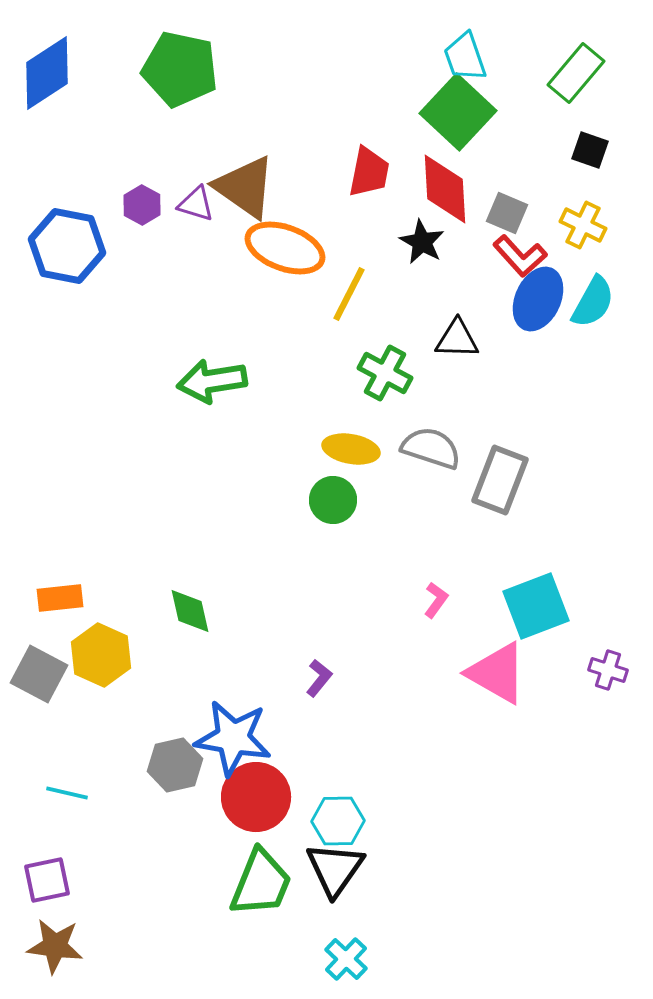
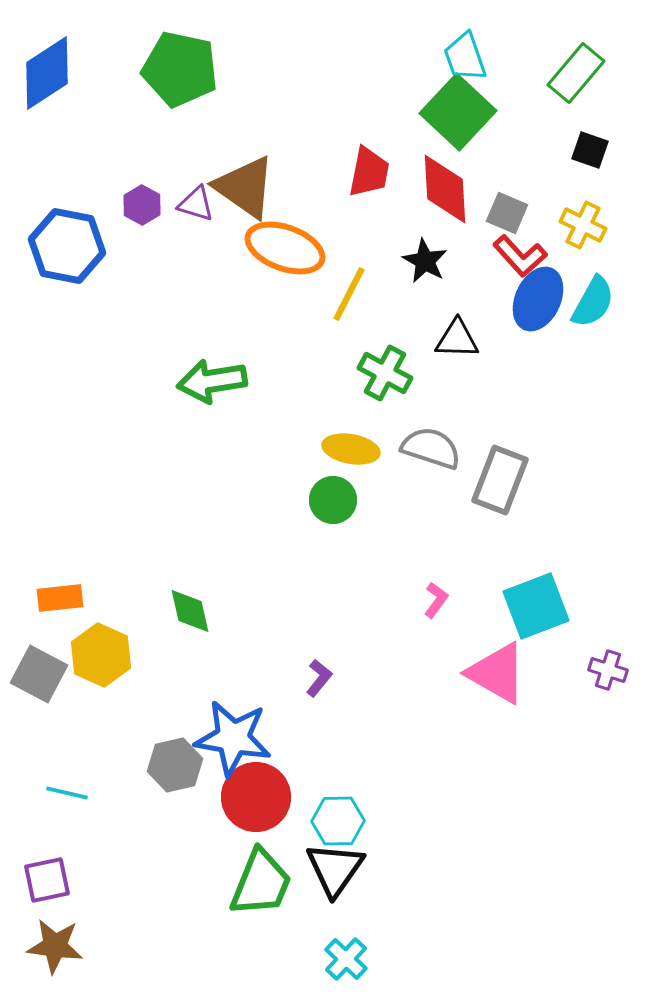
black star at (422, 242): moved 3 px right, 19 px down
